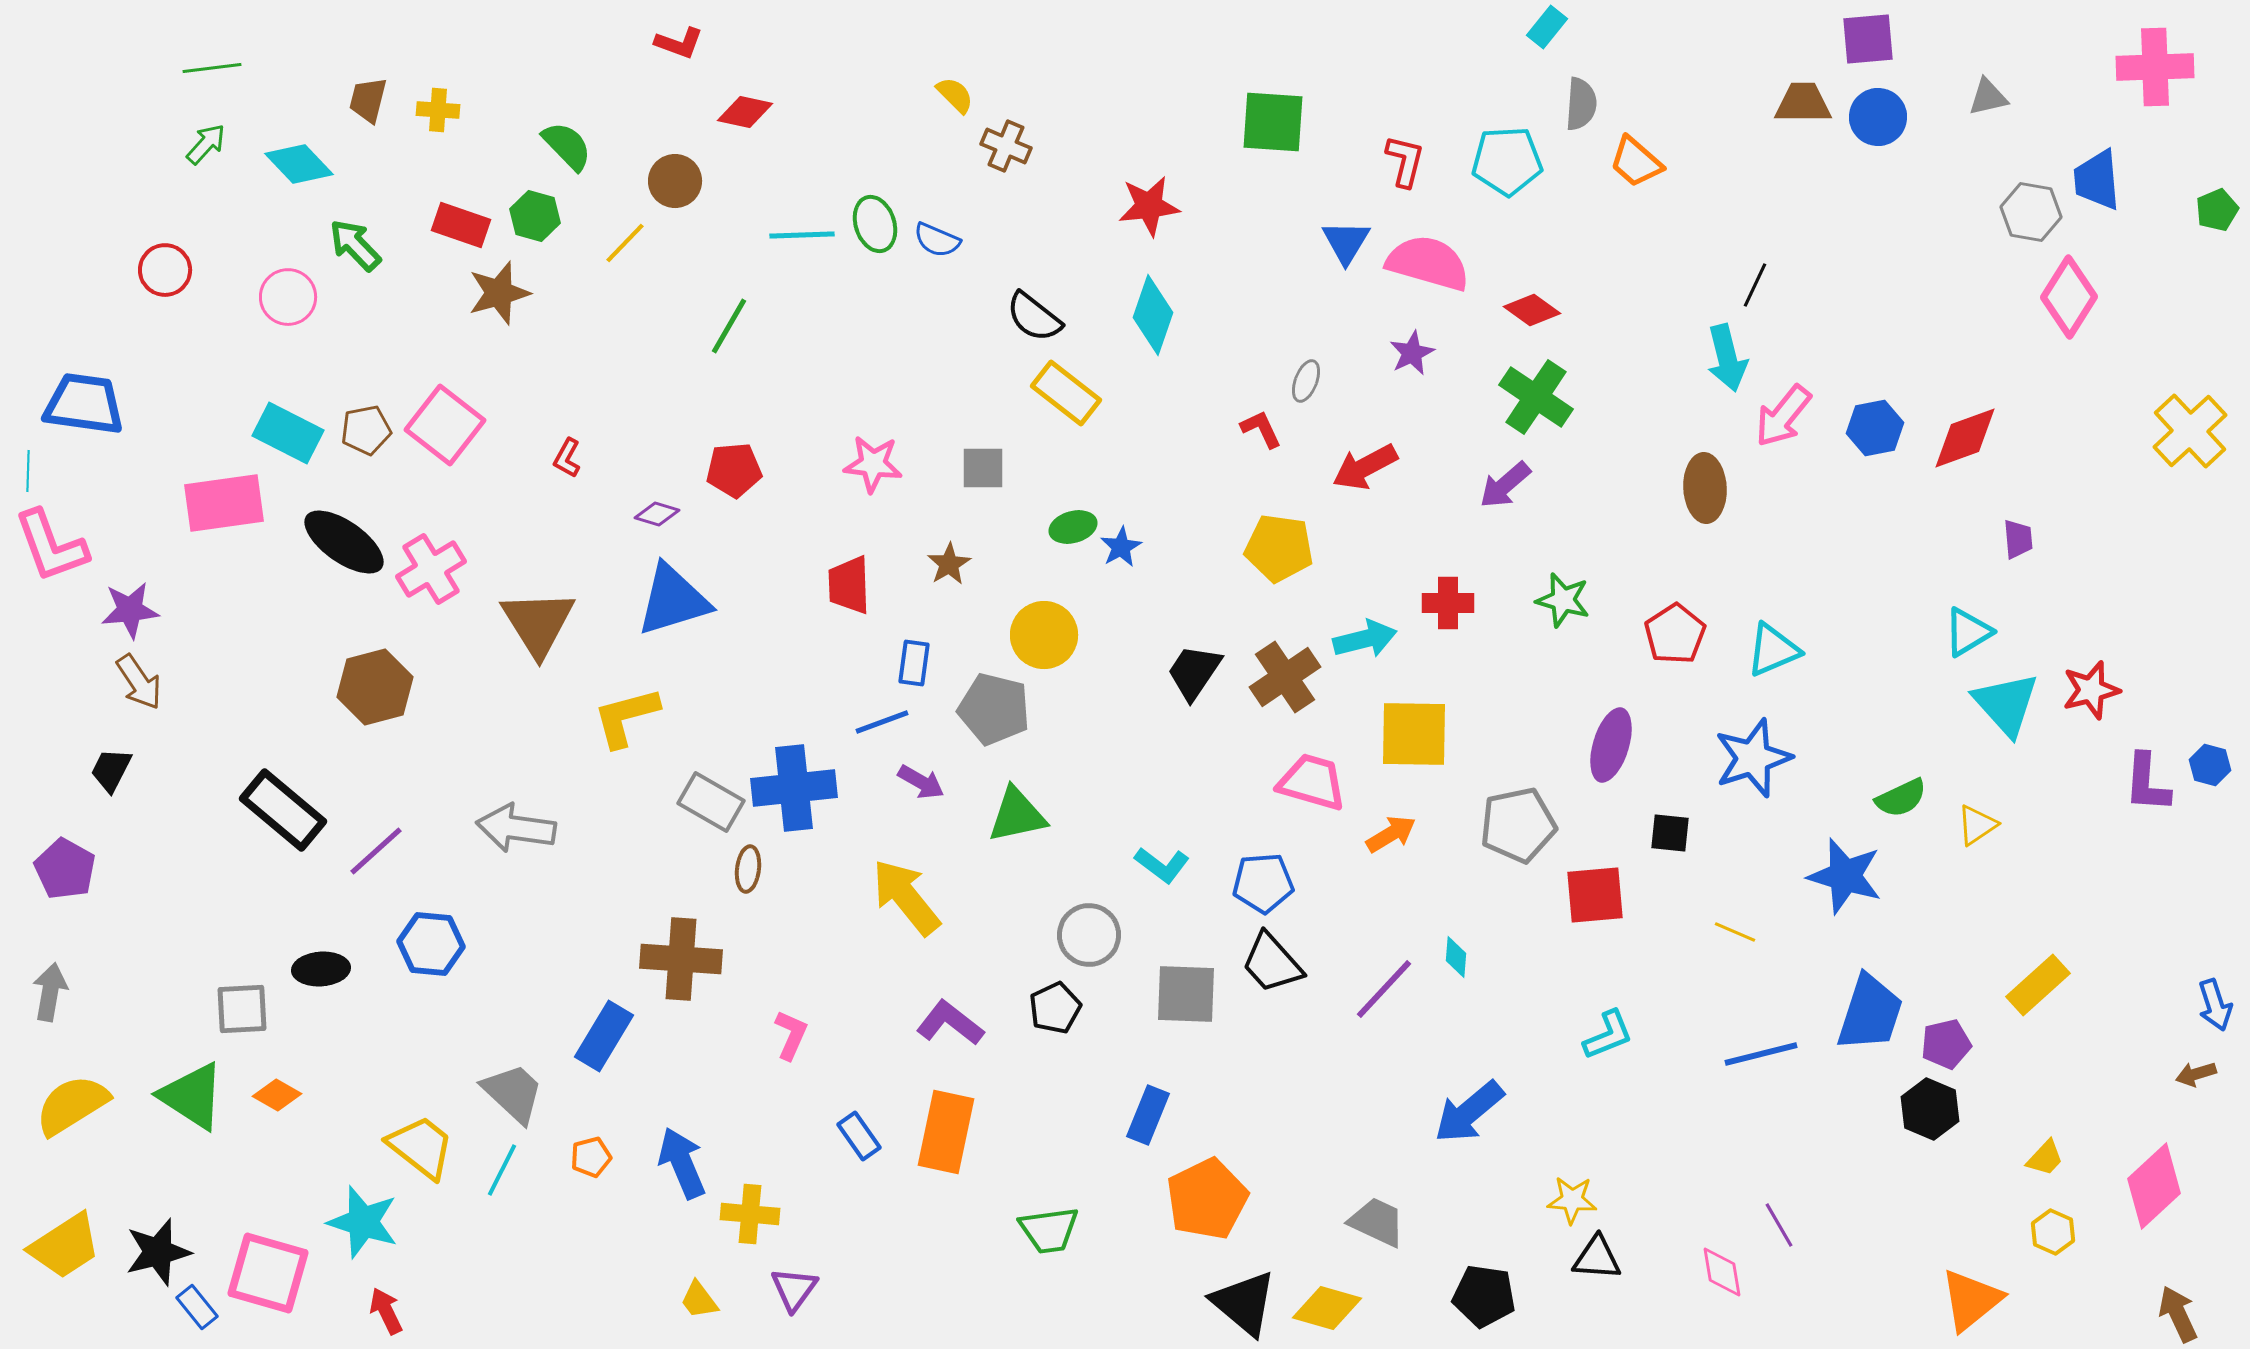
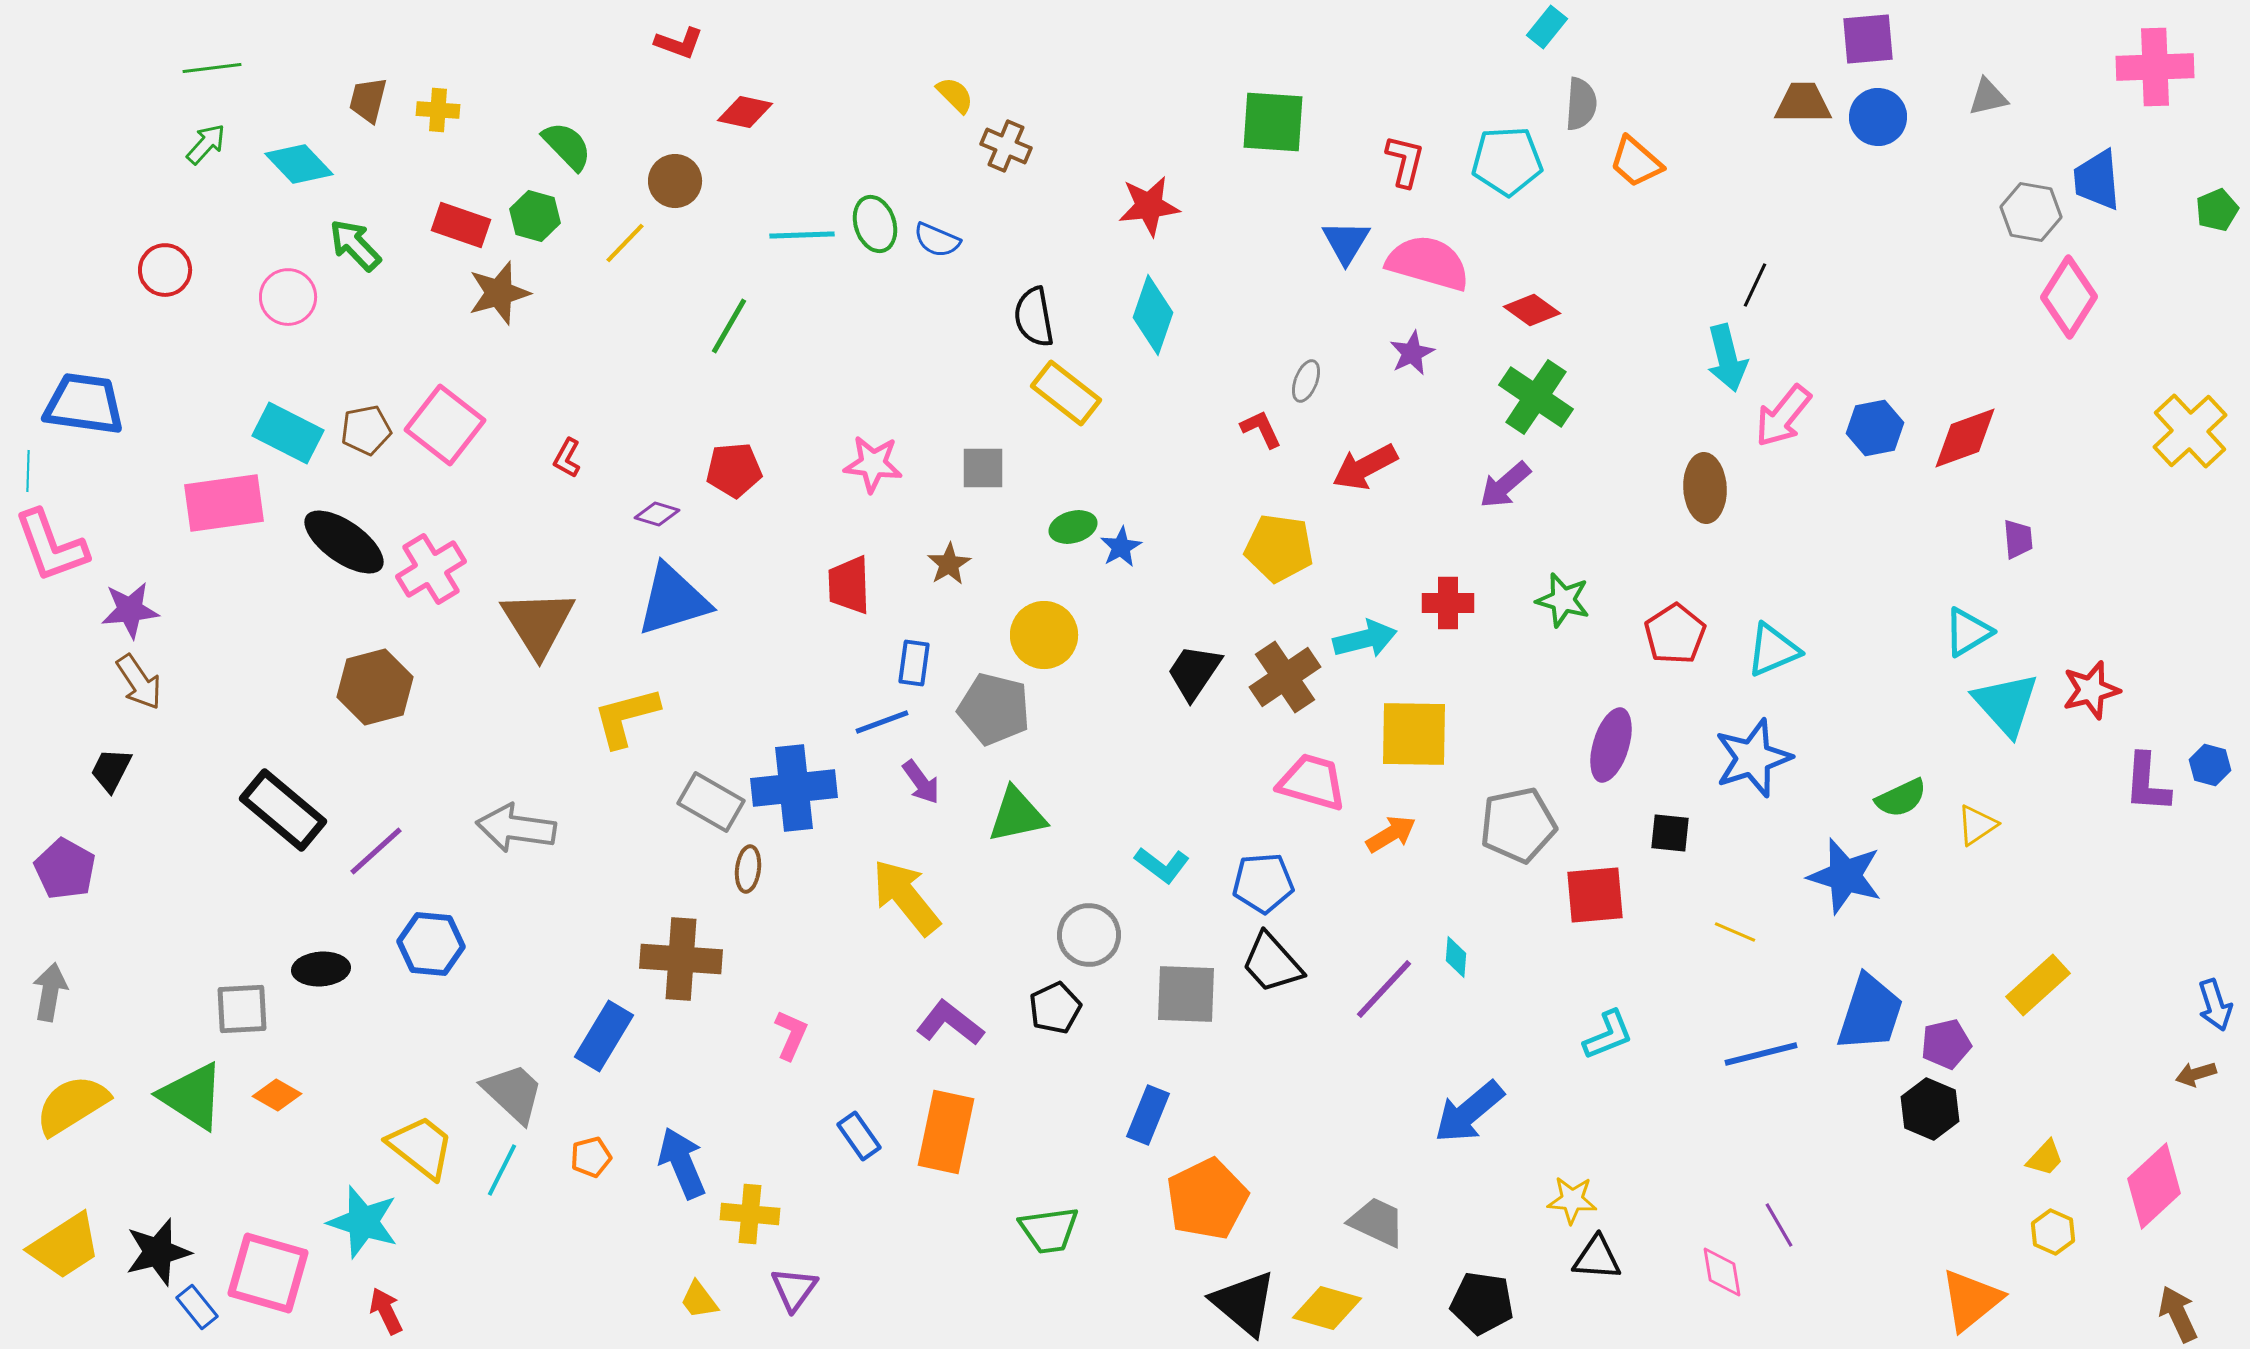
black semicircle at (1034, 317): rotated 42 degrees clockwise
purple arrow at (921, 782): rotated 24 degrees clockwise
black pentagon at (1484, 1296): moved 2 px left, 7 px down
